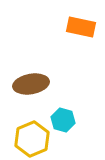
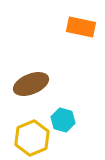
brown ellipse: rotated 12 degrees counterclockwise
yellow hexagon: moved 1 px up
